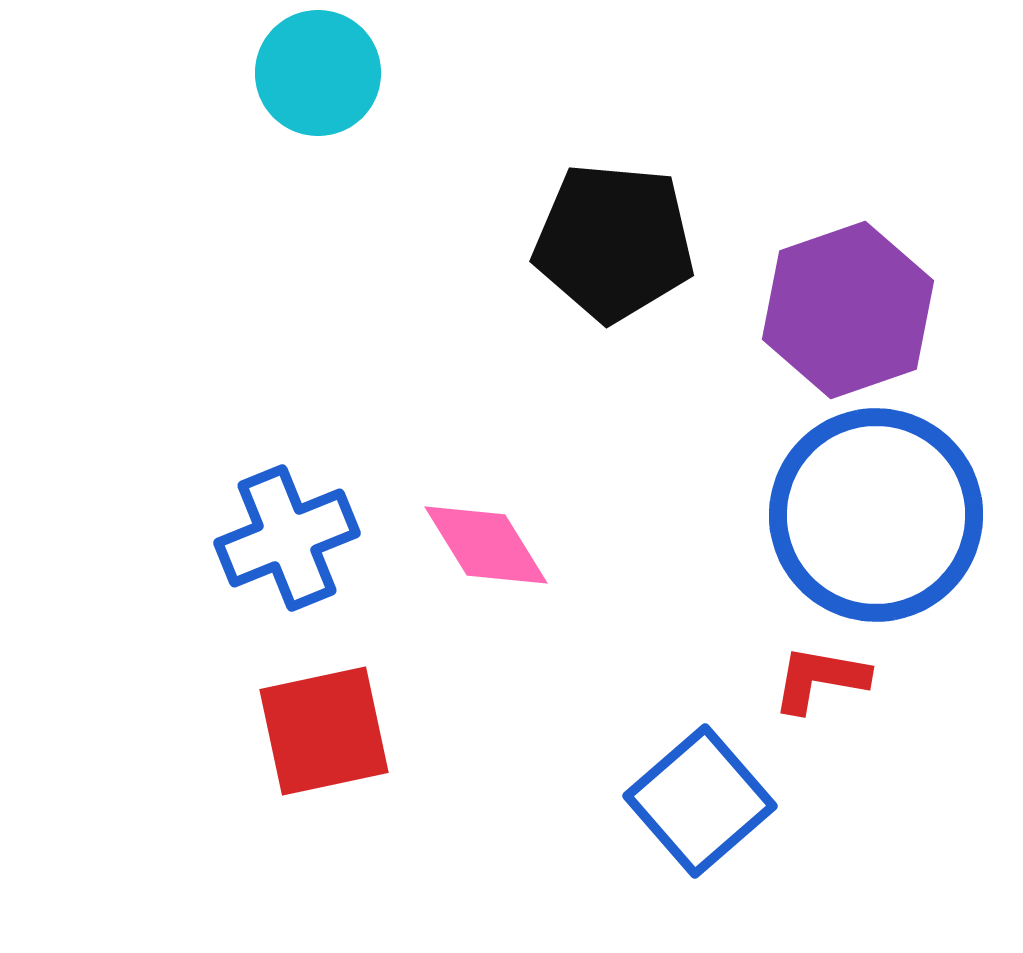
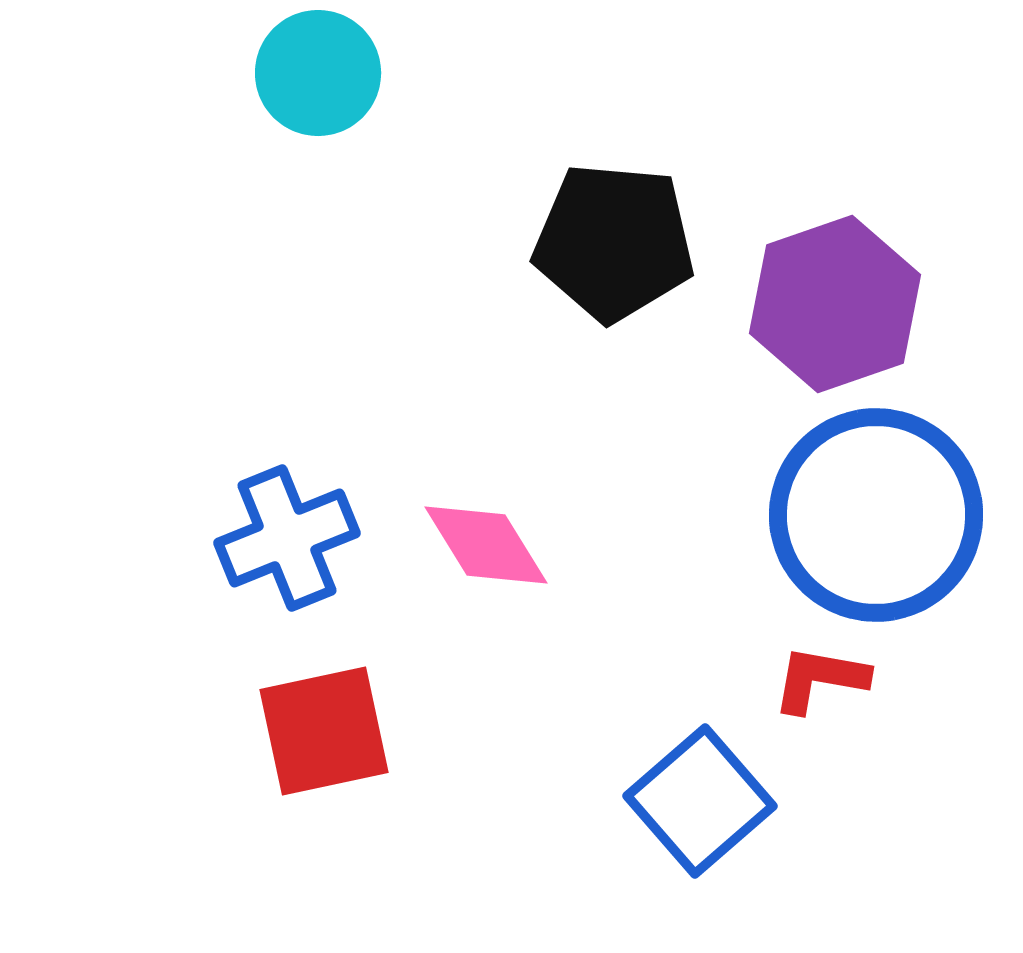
purple hexagon: moved 13 px left, 6 px up
